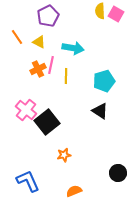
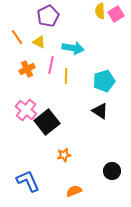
pink square: rotated 28 degrees clockwise
orange cross: moved 11 px left
black circle: moved 6 px left, 2 px up
